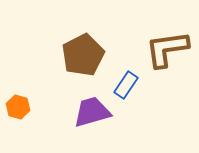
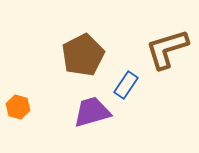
brown L-shape: rotated 9 degrees counterclockwise
